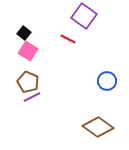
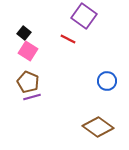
purple line: rotated 12 degrees clockwise
